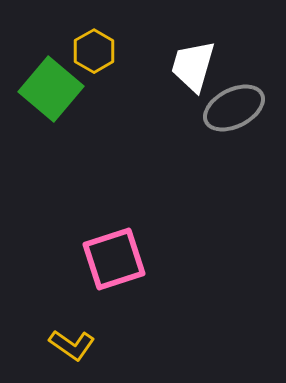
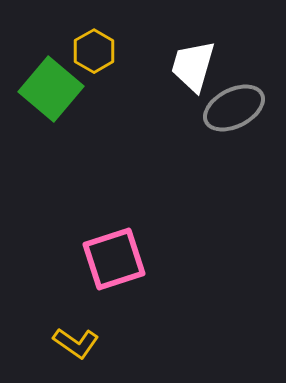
yellow L-shape: moved 4 px right, 2 px up
